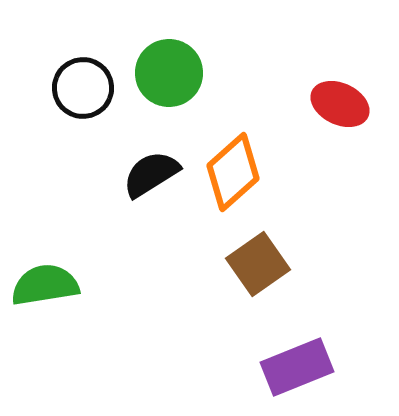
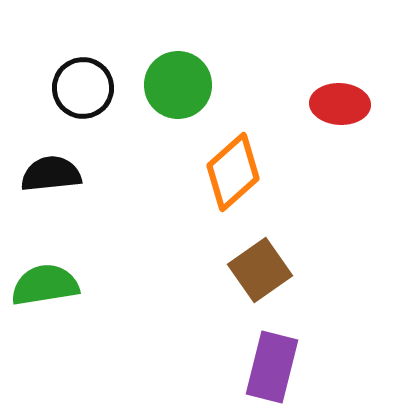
green circle: moved 9 px right, 12 px down
red ellipse: rotated 22 degrees counterclockwise
black semicircle: moved 100 px left; rotated 26 degrees clockwise
brown square: moved 2 px right, 6 px down
purple rectangle: moved 25 px left; rotated 54 degrees counterclockwise
